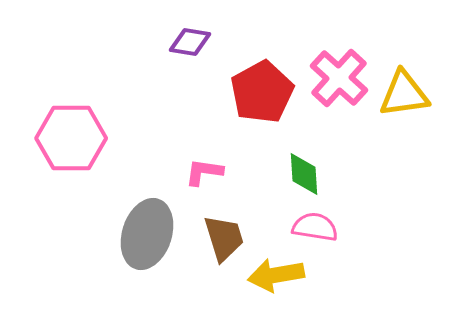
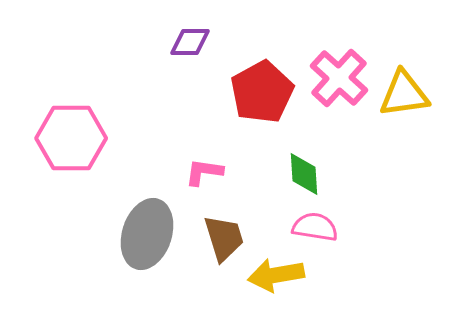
purple diamond: rotated 9 degrees counterclockwise
